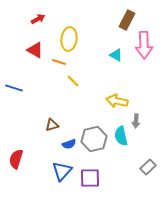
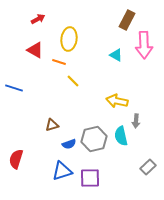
blue triangle: rotated 30 degrees clockwise
